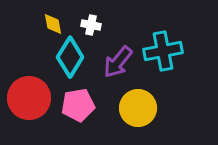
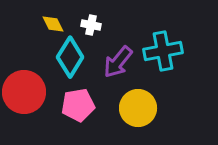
yellow diamond: rotated 15 degrees counterclockwise
red circle: moved 5 px left, 6 px up
